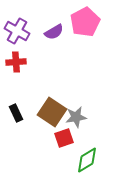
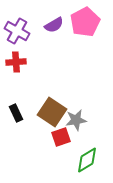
purple semicircle: moved 7 px up
gray star: moved 3 px down
red square: moved 3 px left, 1 px up
